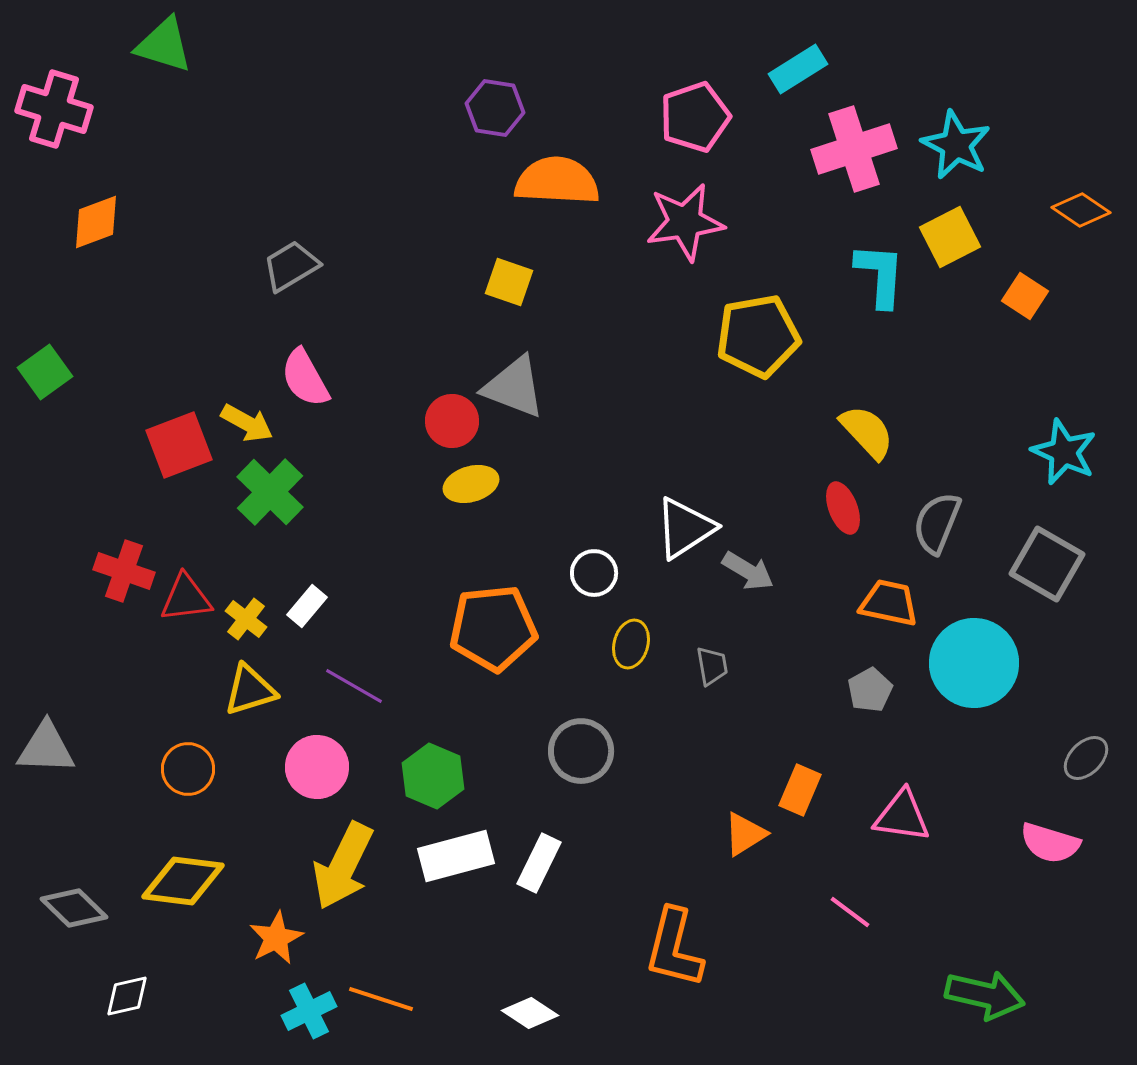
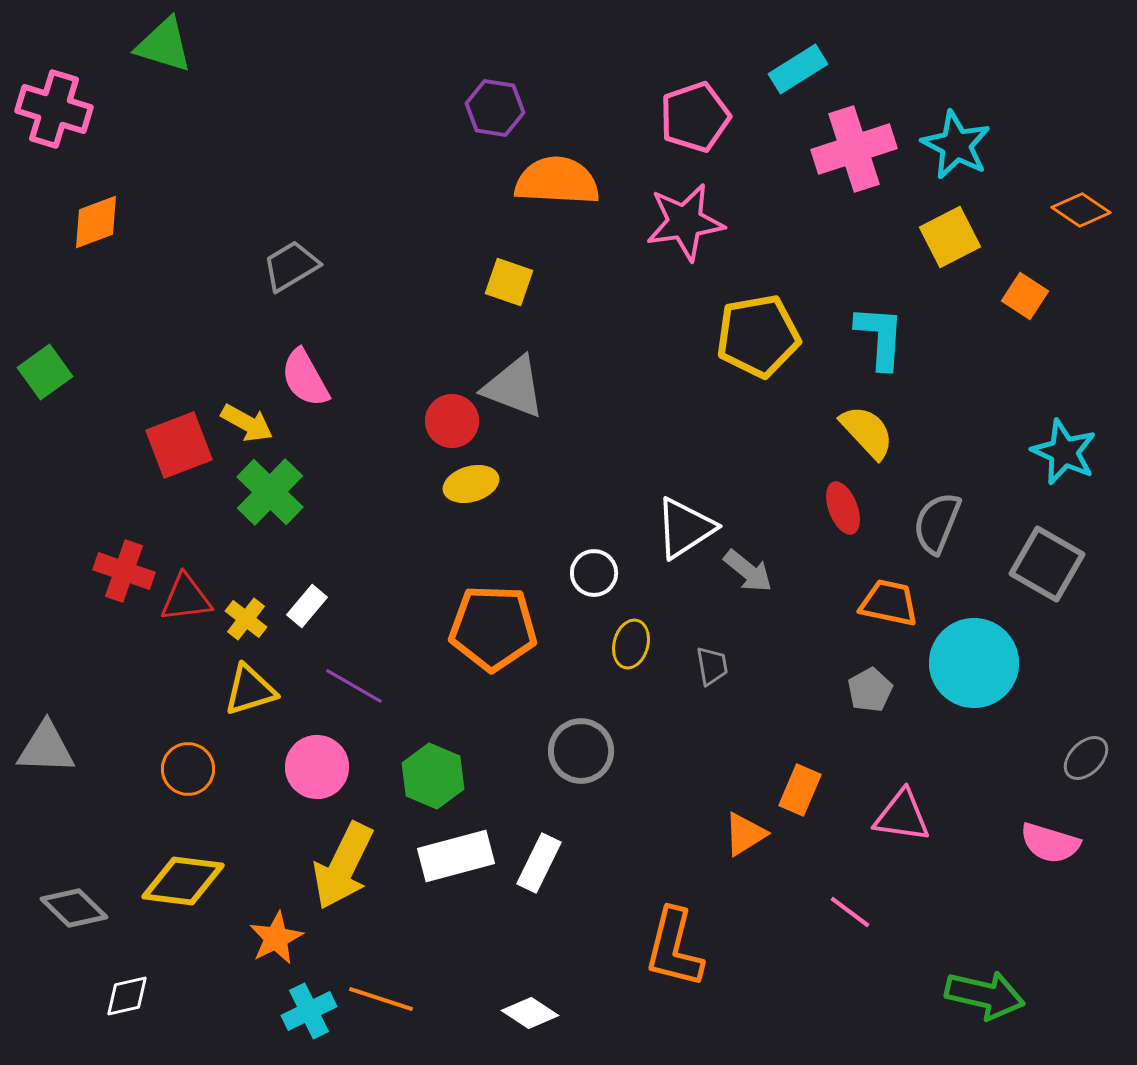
cyan L-shape at (880, 275): moved 62 px down
gray arrow at (748, 571): rotated 8 degrees clockwise
orange pentagon at (493, 628): rotated 8 degrees clockwise
